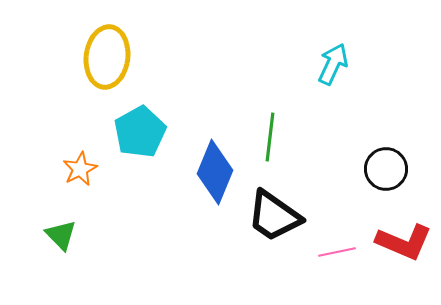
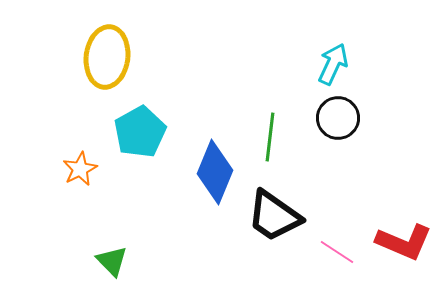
black circle: moved 48 px left, 51 px up
green triangle: moved 51 px right, 26 px down
pink line: rotated 45 degrees clockwise
